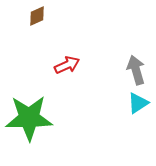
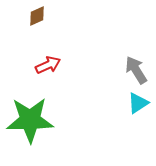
red arrow: moved 19 px left
gray arrow: rotated 16 degrees counterclockwise
green star: moved 1 px right, 2 px down
